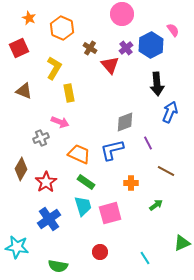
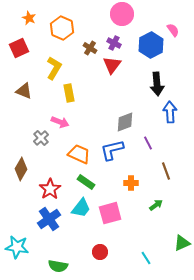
purple cross: moved 12 px left, 5 px up; rotated 24 degrees counterclockwise
red triangle: moved 2 px right; rotated 18 degrees clockwise
blue arrow: rotated 25 degrees counterclockwise
gray cross: rotated 21 degrees counterclockwise
brown line: rotated 42 degrees clockwise
red star: moved 4 px right, 7 px down
cyan trapezoid: moved 2 px left, 2 px down; rotated 55 degrees clockwise
cyan line: moved 1 px right
